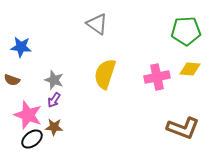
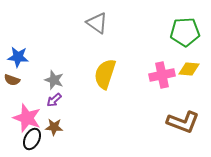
gray triangle: moved 1 px up
green pentagon: moved 1 px left, 1 px down
blue star: moved 3 px left, 10 px down
yellow diamond: moved 1 px left
pink cross: moved 5 px right, 2 px up
purple arrow: rotated 14 degrees clockwise
pink star: moved 1 px left, 3 px down
brown L-shape: moved 6 px up
black ellipse: rotated 25 degrees counterclockwise
